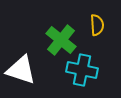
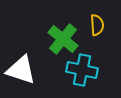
green cross: moved 2 px right, 1 px up
